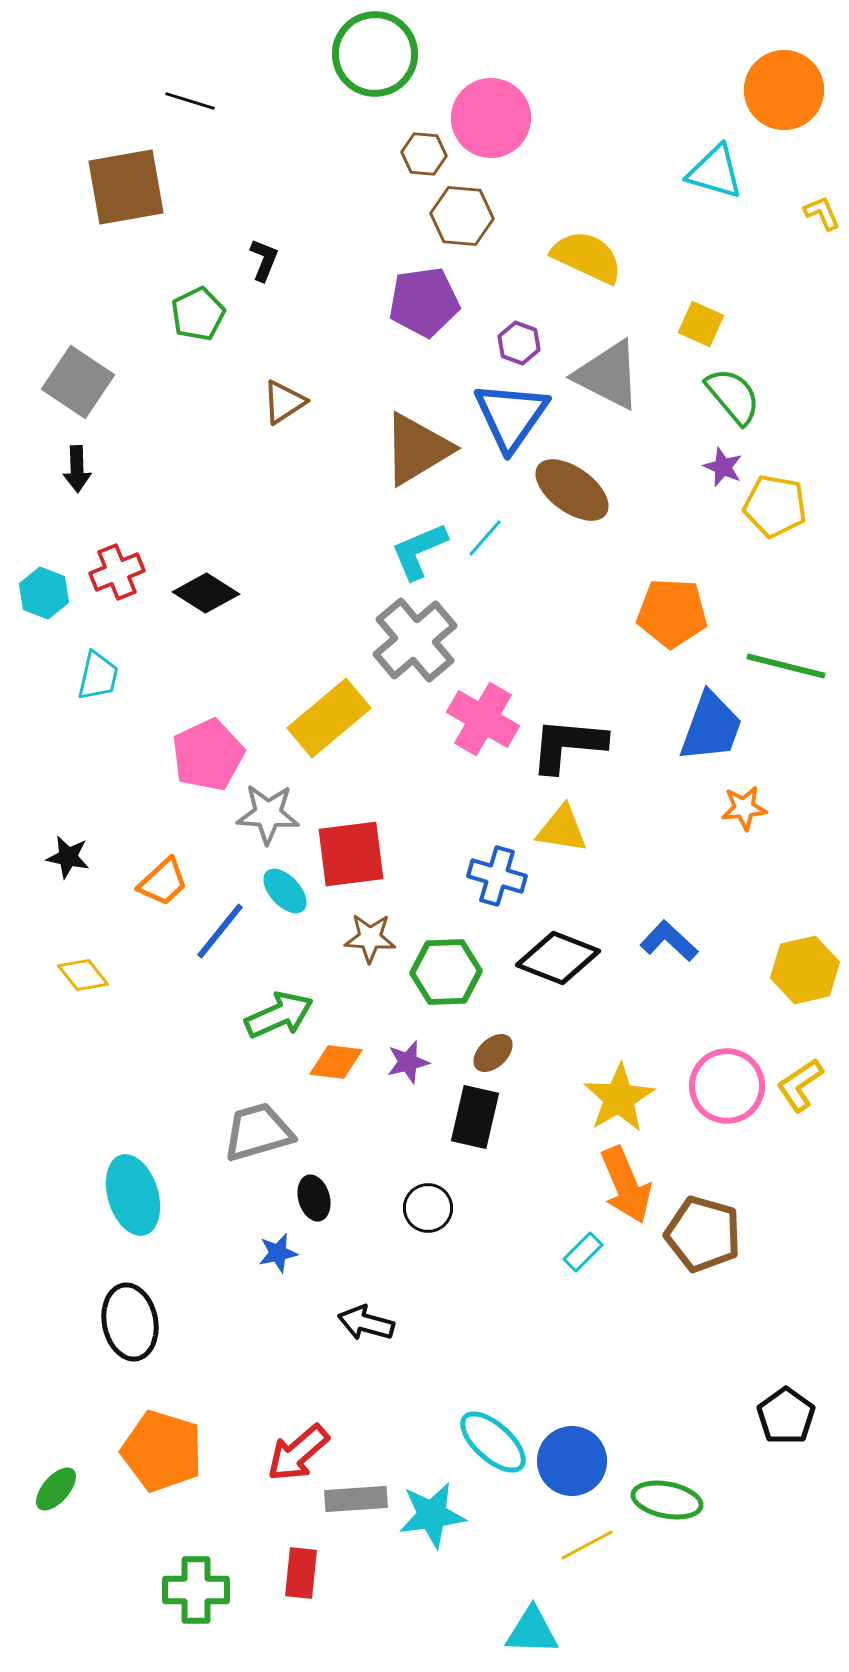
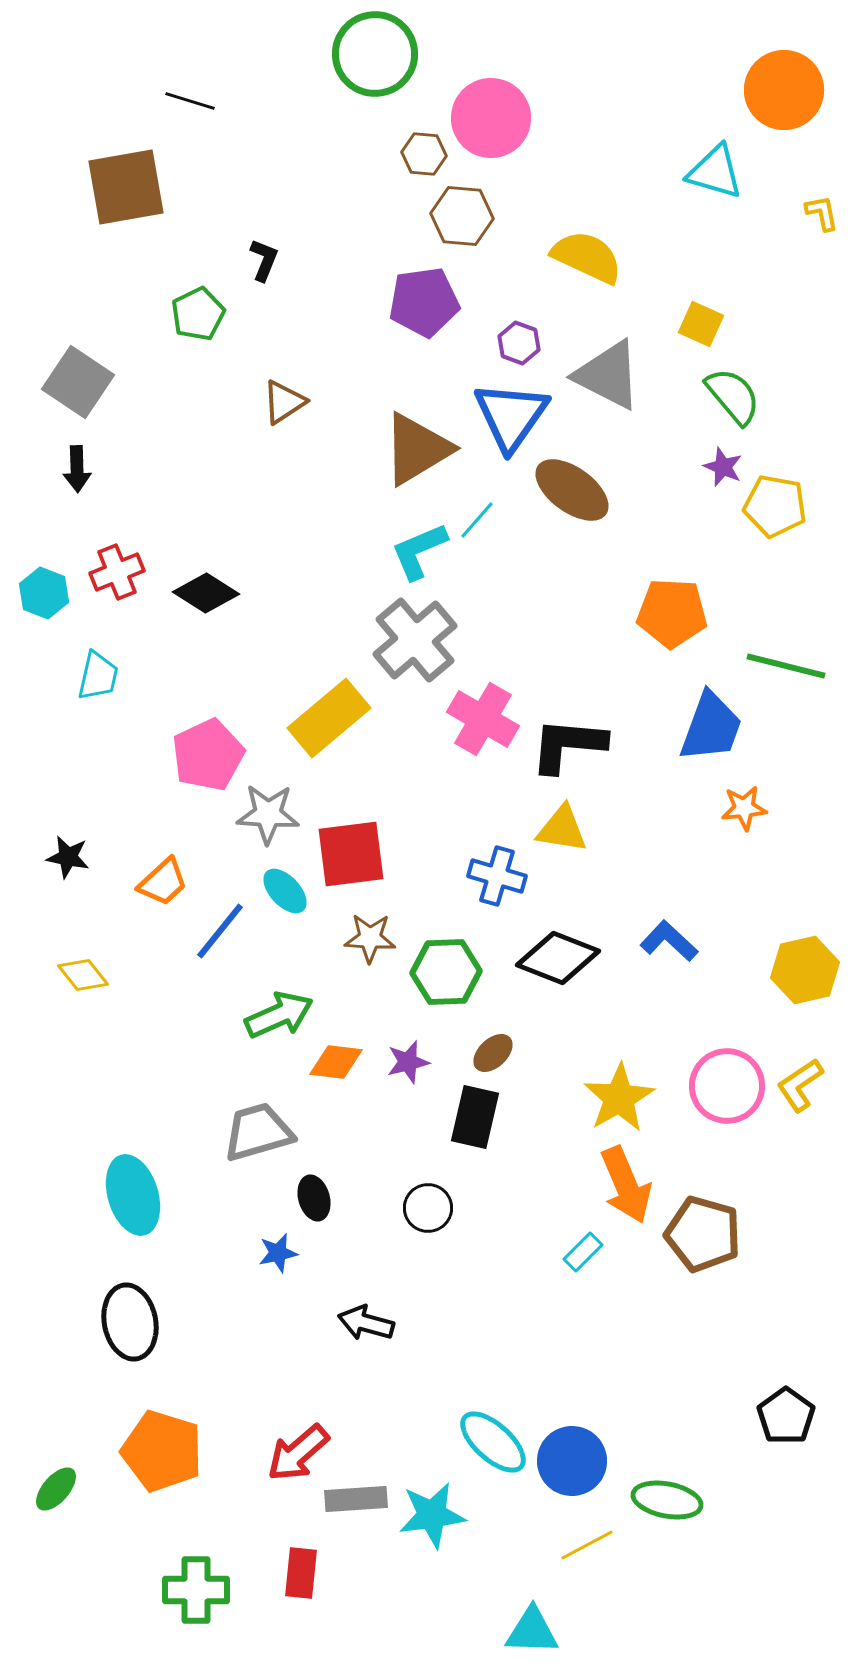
yellow L-shape at (822, 213): rotated 12 degrees clockwise
cyan line at (485, 538): moved 8 px left, 18 px up
